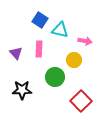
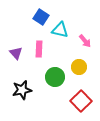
blue square: moved 1 px right, 3 px up
pink arrow: rotated 40 degrees clockwise
yellow circle: moved 5 px right, 7 px down
black star: rotated 12 degrees counterclockwise
